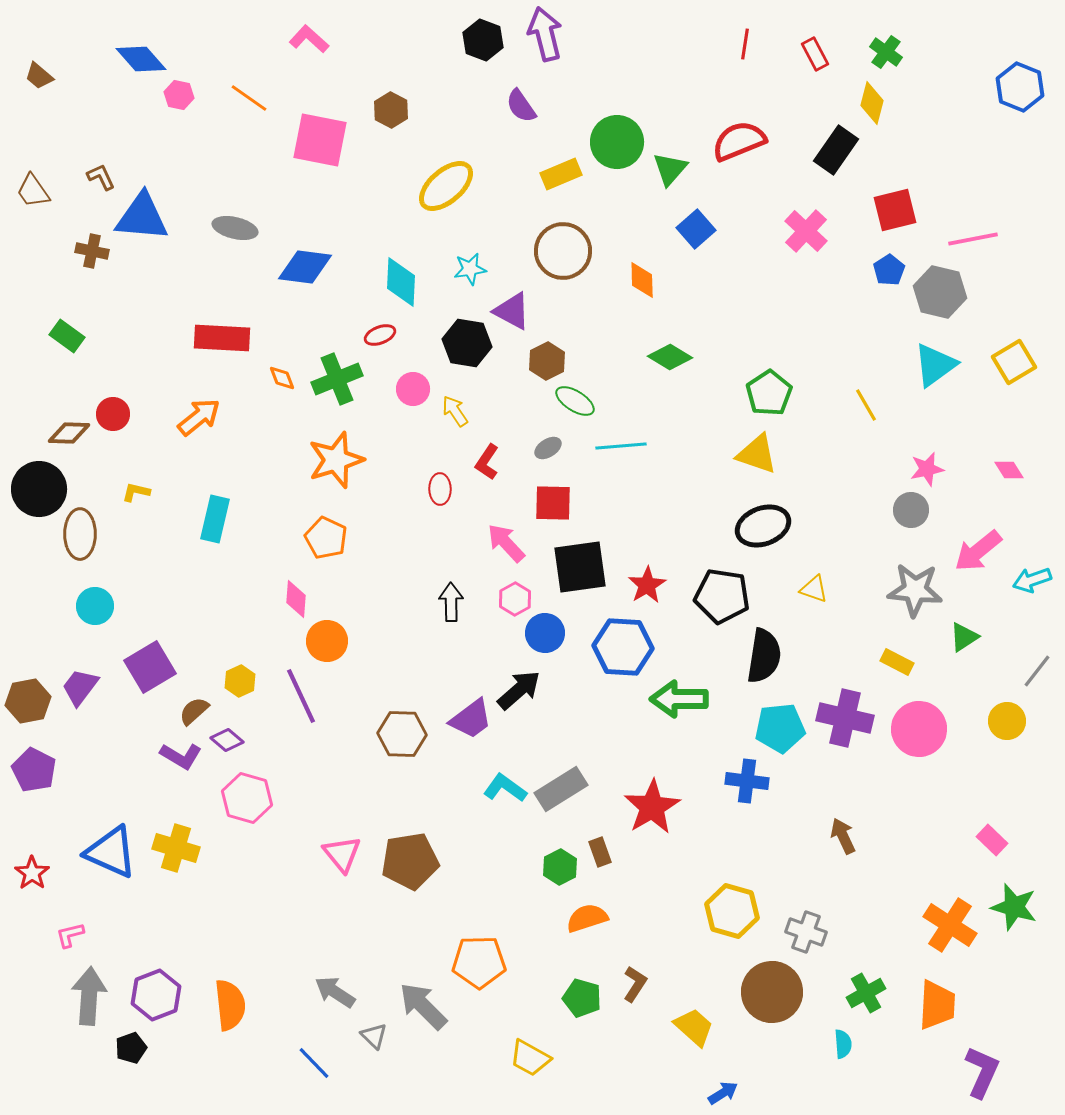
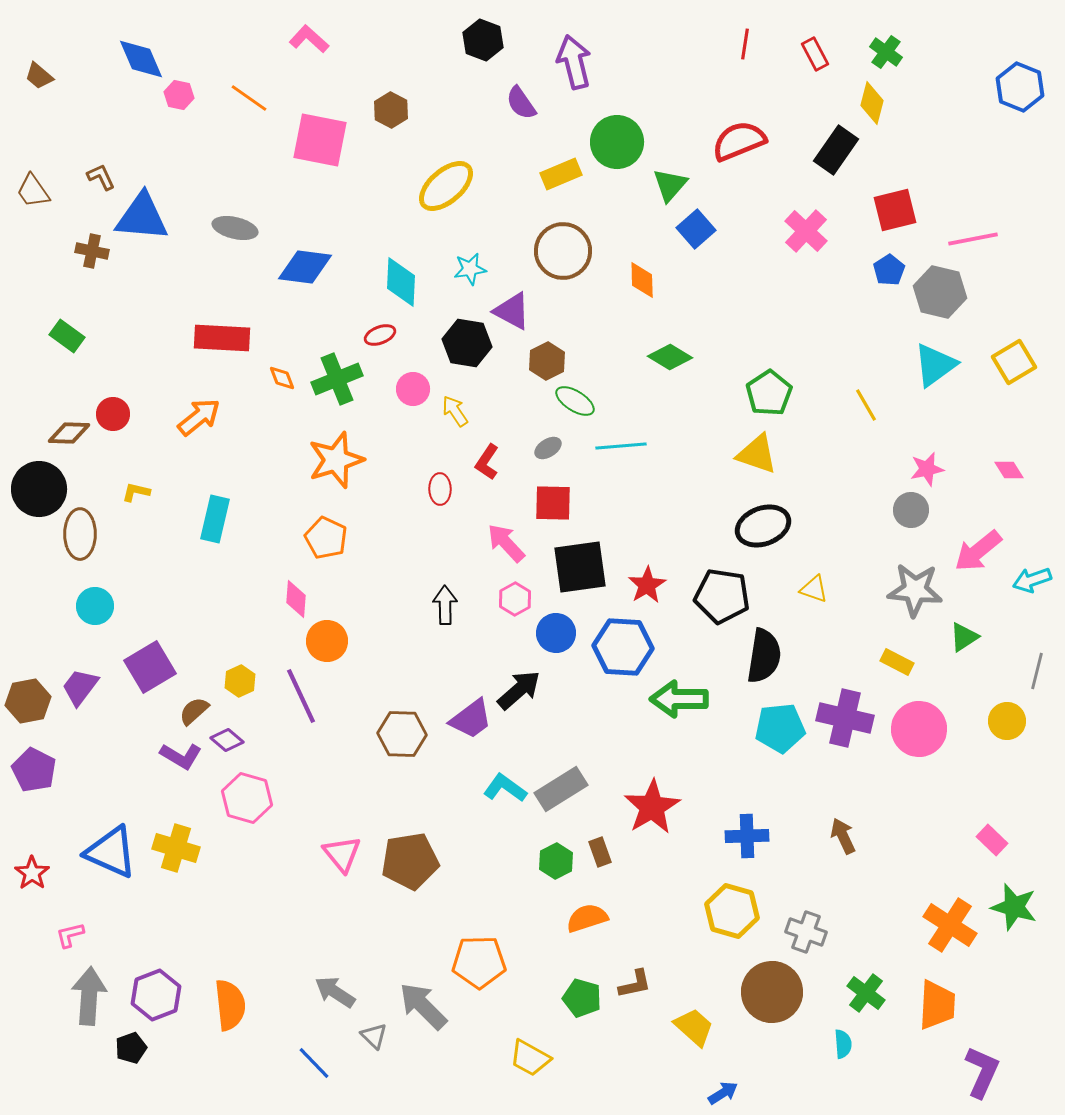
purple arrow at (545, 34): moved 29 px right, 28 px down
blue diamond at (141, 59): rotated 18 degrees clockwise
purple semicircle at (521, 106): moved 3 px up
green triangle at (670, 169): moved 16 px down
black arrow at (451, 602): moved 6 px left, 3 px down
blue circle at (545, 633): moved 11 px right
gray line at (1037, 671): rotated 24 degrees counterclockwise
blue cross at (747, 781): moved 55 px down; rotated 9 degrees counterclockwise
green hexagon at (560, 867): moved 4 px left, 6 px up
brown L-shape at (635, 984): rotated 45 degrees clockwise
green cross at (866, 993): rotated 24 degrees counterclockwise
